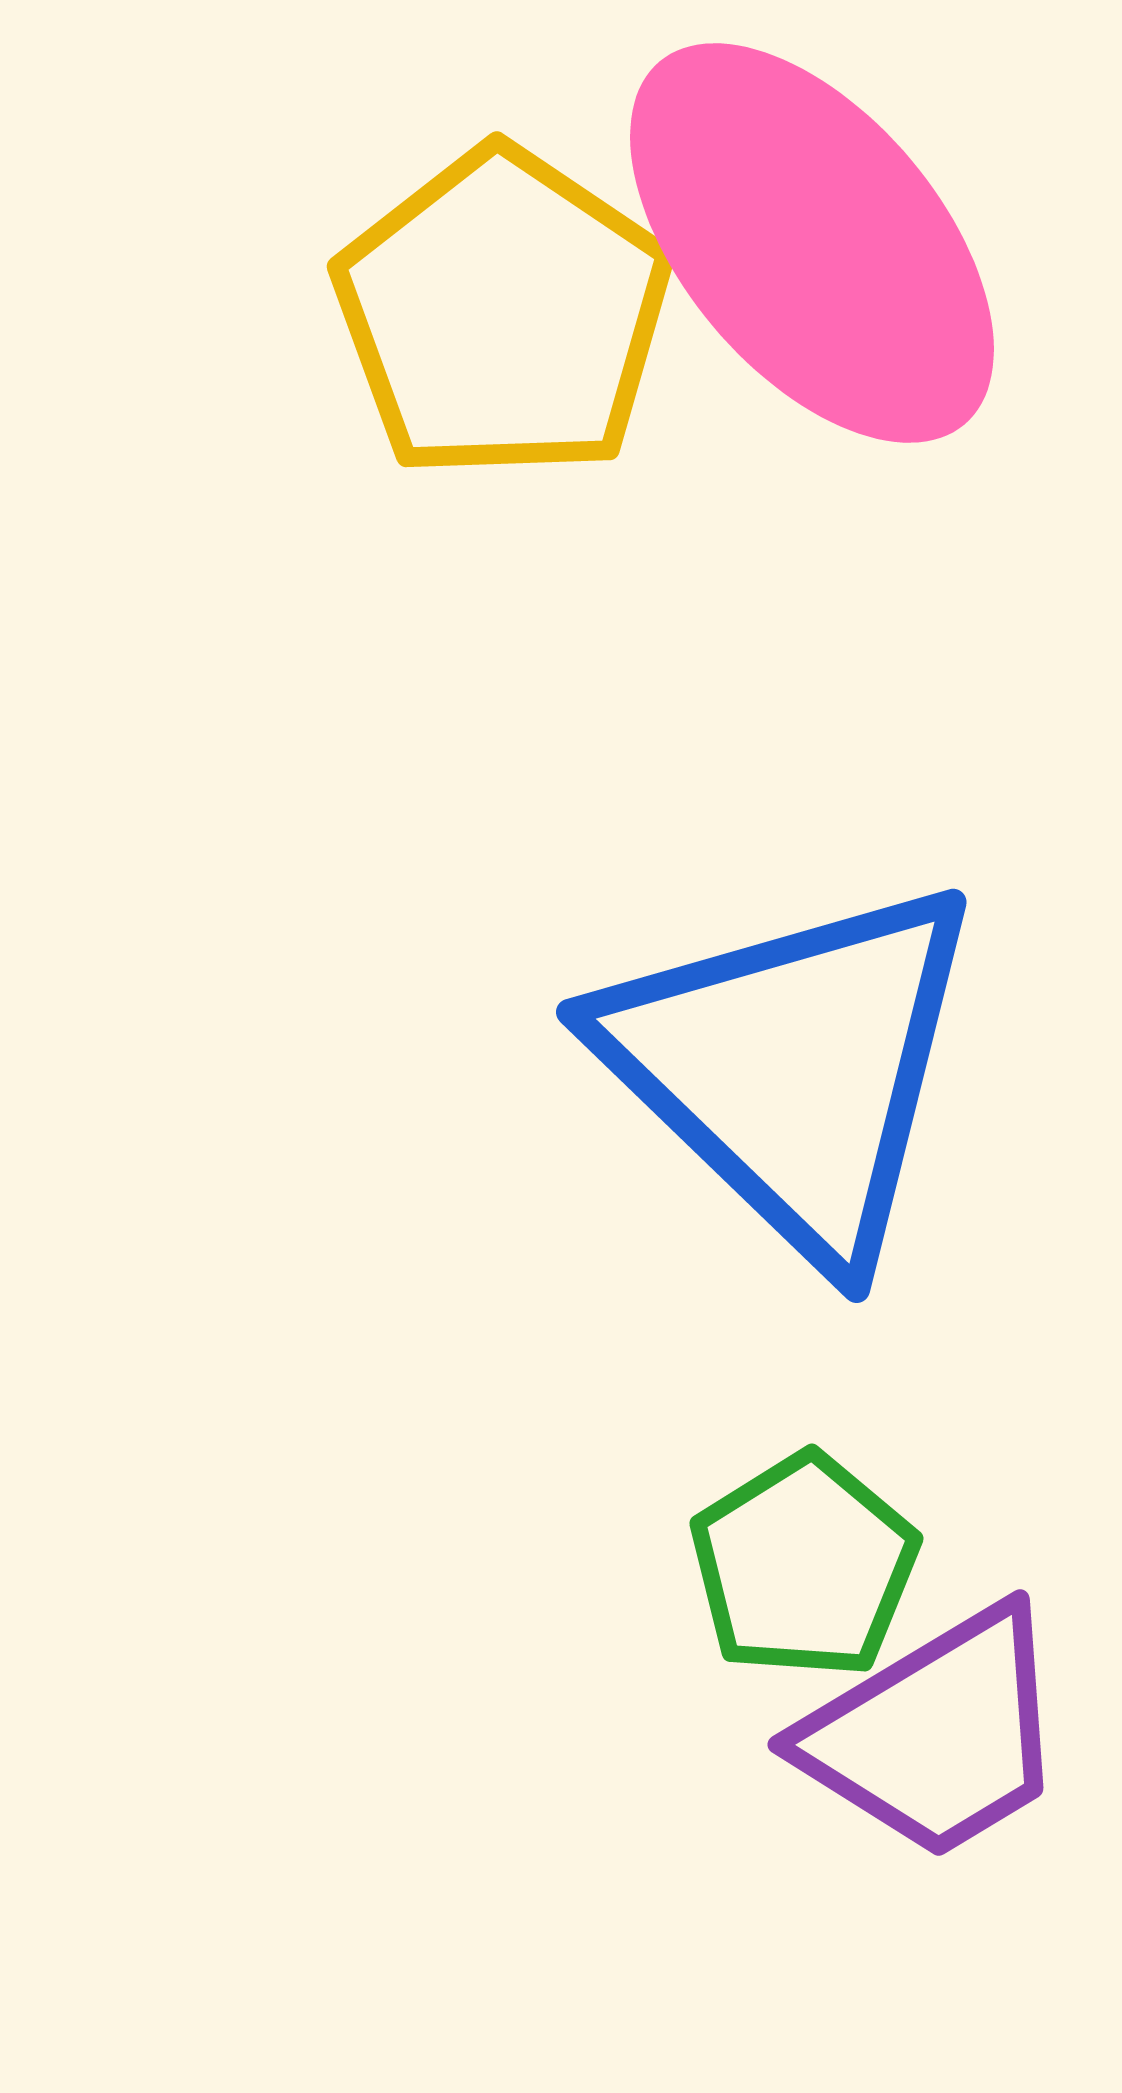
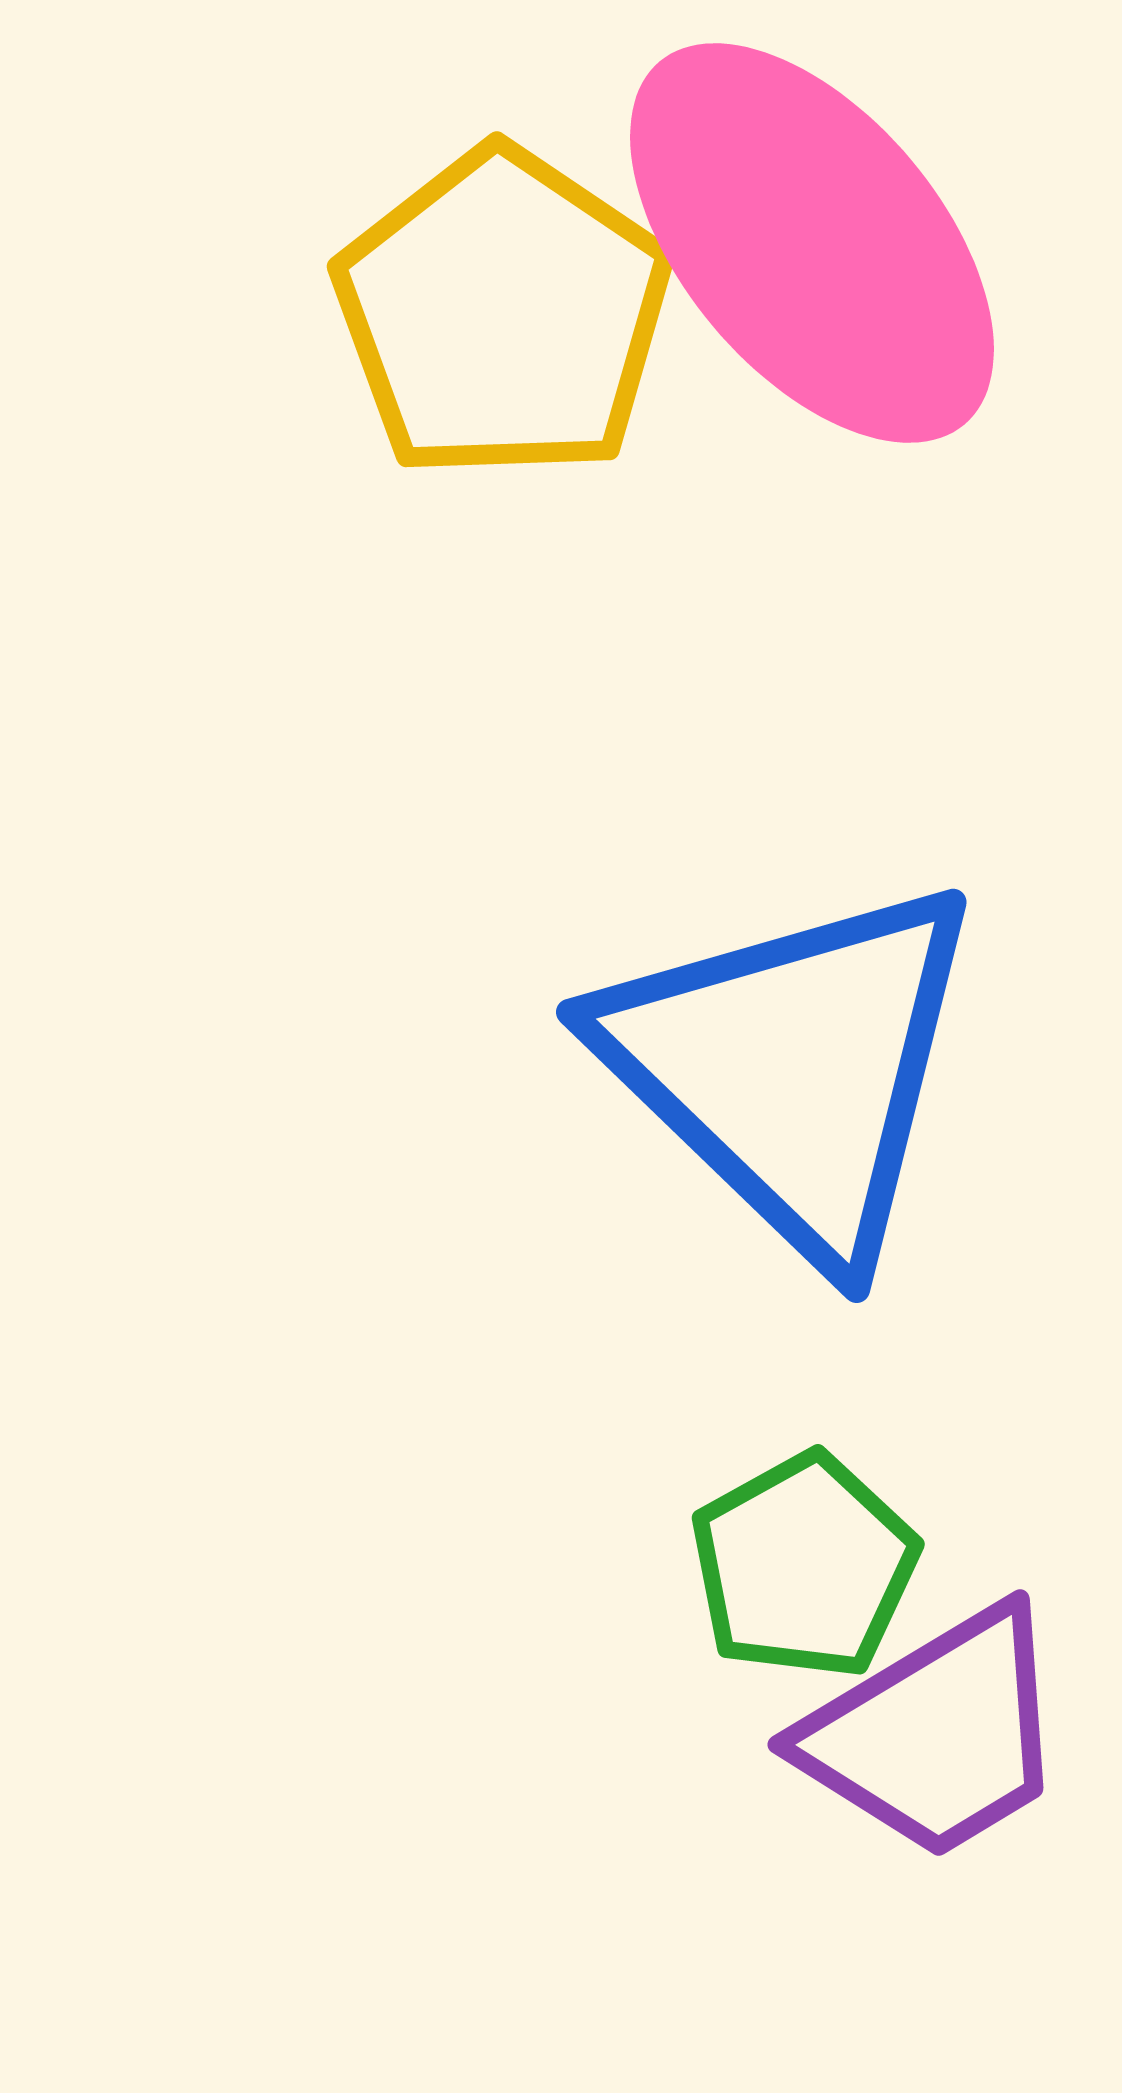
green pentagon: rotated 3 degrees clockwise
